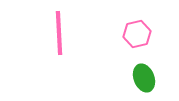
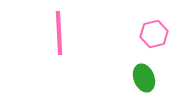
pink hexagon: moved 17 px right
